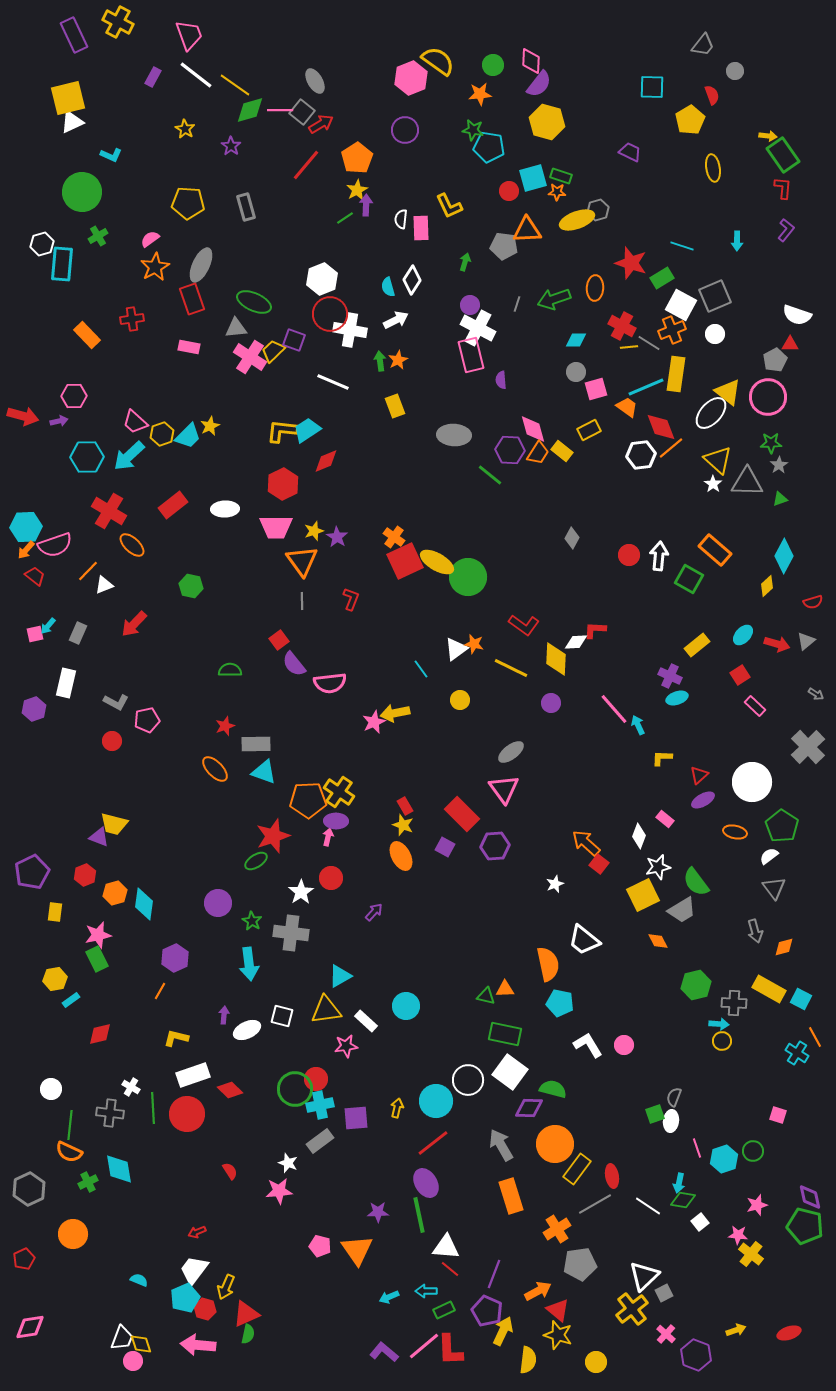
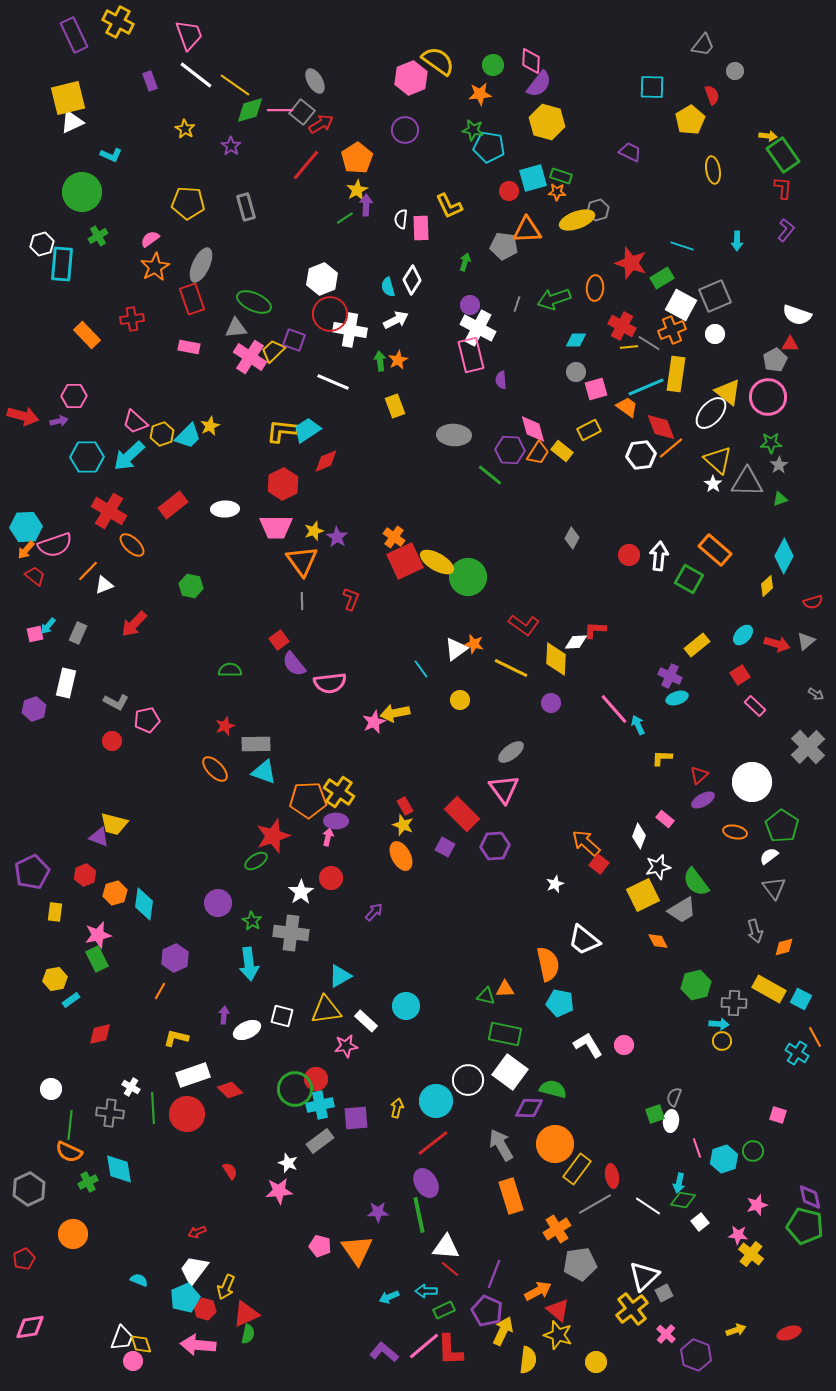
purple rectangle at (153, 77): moved 3 px left, 4 px down; rotated 48 degrees counterclockwise
yellow ellipse at (713, 168): moved 2 px down
